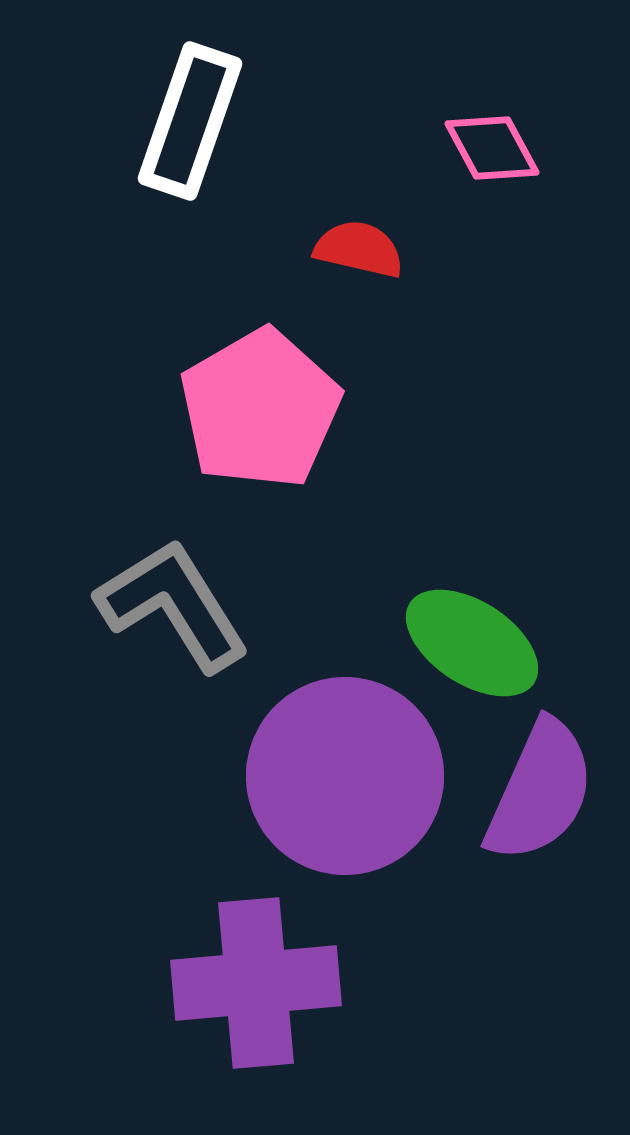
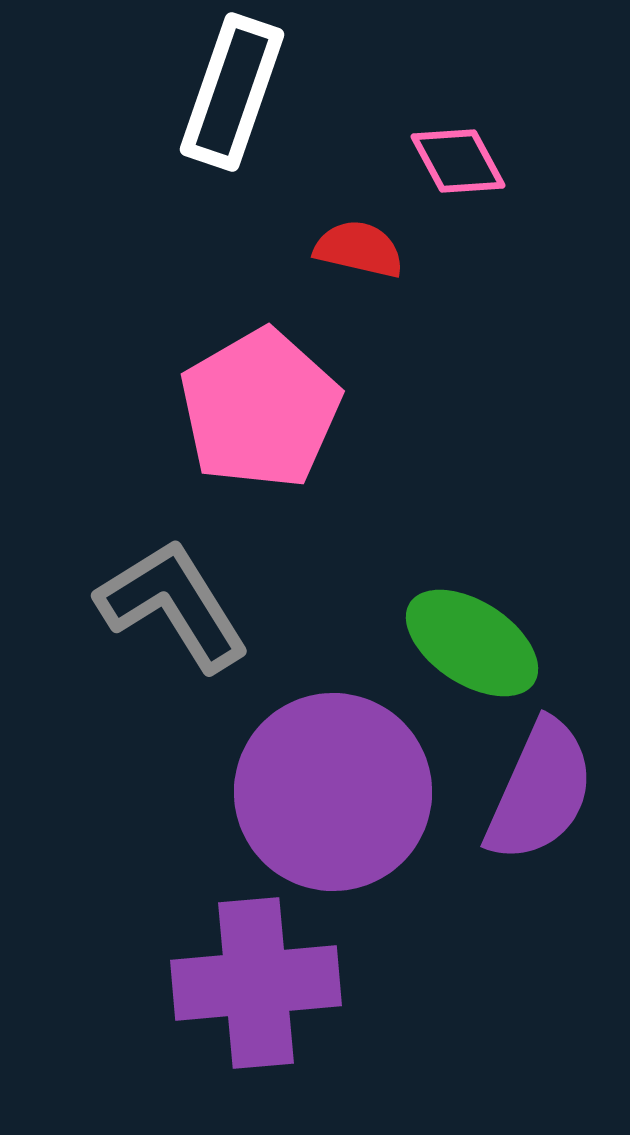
white rectangle: moved 42 px right, 29 px up
pink diamond: moved 34 px left, 13 px down
purple circle: moved 12 px left, 16 px down
